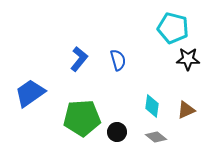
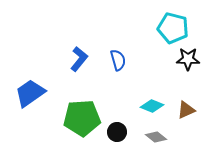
cyan diamond: rotated 75 degrees counterclockwise
